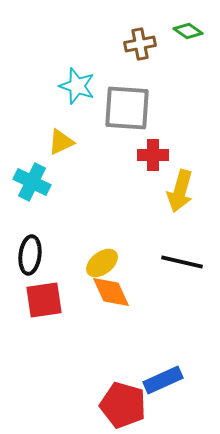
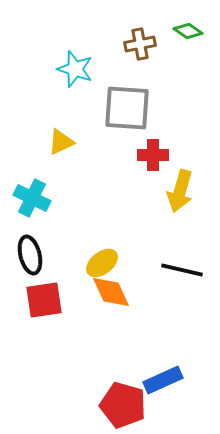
cyan star: moved 2 px left, 17 px up
cyan cross: moved 16 px down
black ellipse: rotated 21 degrees counterclockwise
black line: moved 8 px down
